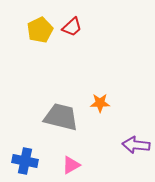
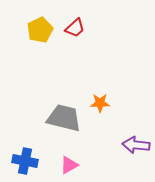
red trapezoid: moved 3 px right, 1 px down
gray trapezoid: moved 3 px right, 1 px down
pink triangle: moved 2 px left
